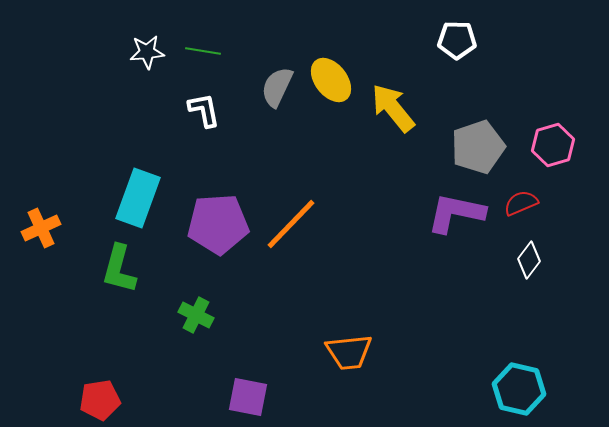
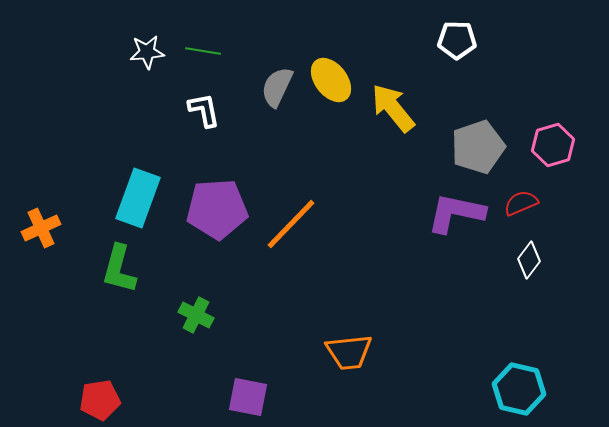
purple pentagon: moved 1 px left, 15 px up
